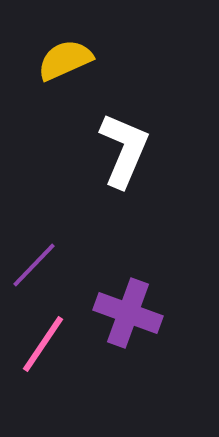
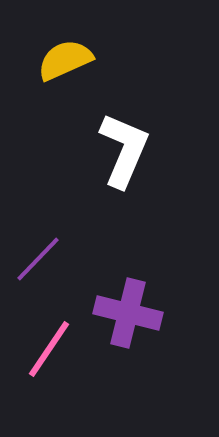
purple line: moved 4 px right, 6 px up
purple cross: rotated 6 degrees counterclockwise
pink line: moved 6 px right, 5 px down
